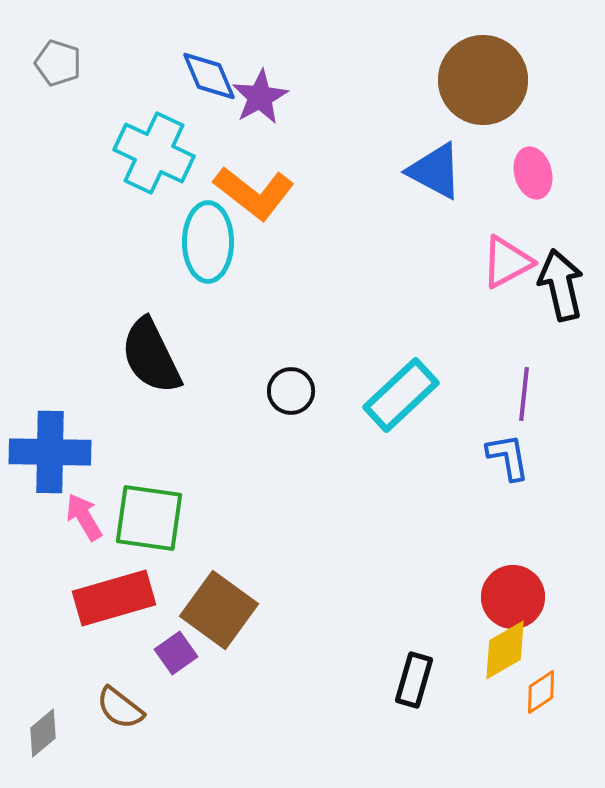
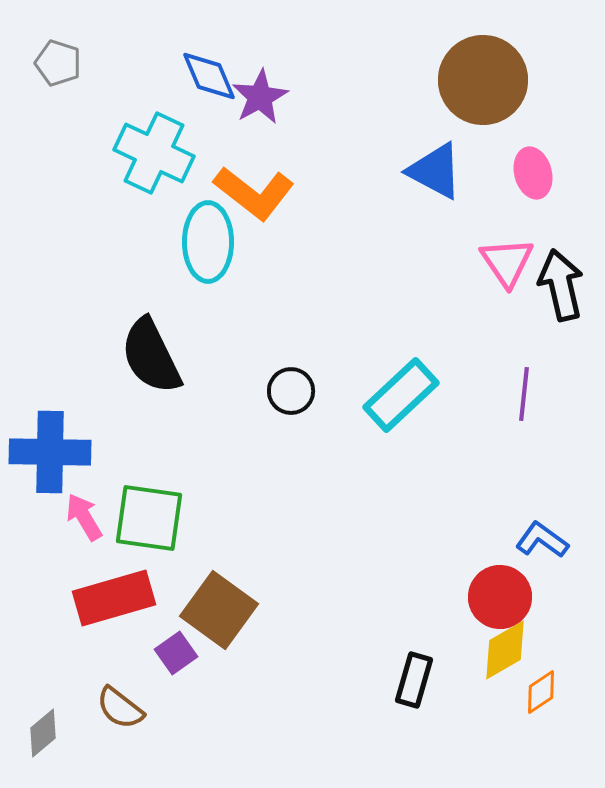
pink triangle: rotated 36 degrees counterclockwise
blue L-shape: moved 34 px right, 83 px down; rotated 44 degrees counterclockwise
red circle: moved 13 px left
